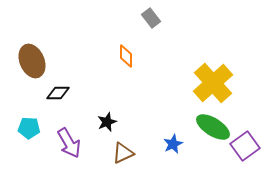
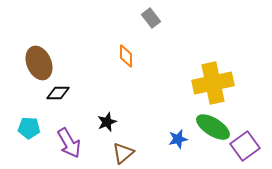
brown ellipse: moved 7 px right, 2 px down
yellow cross: rotated 30 degrees clockwise
blue star: moved 5 px right, 5 px up; rotated 12 degrees clockwise
brown triangle: rotated 15 degrees counterclockwise
